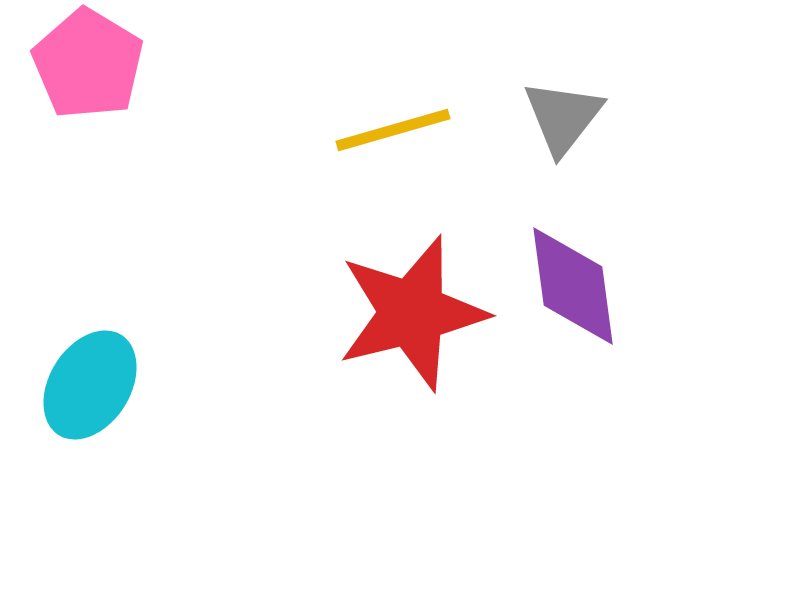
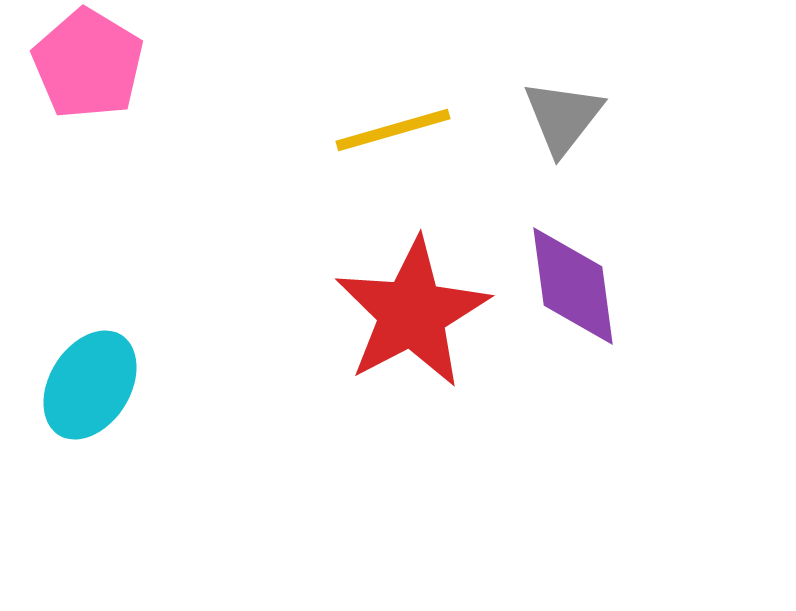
red star: rotated 14 degrees counterclockwise
